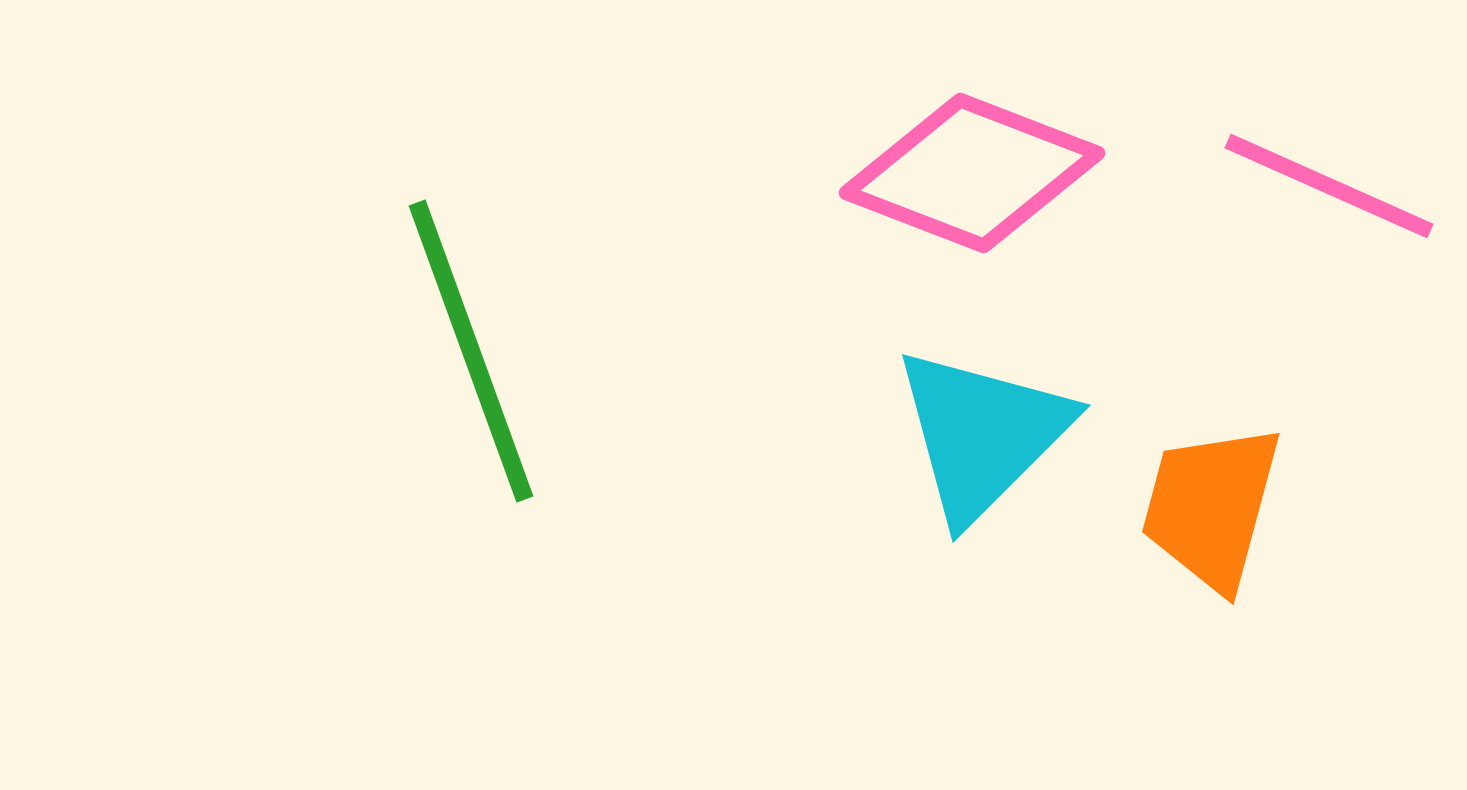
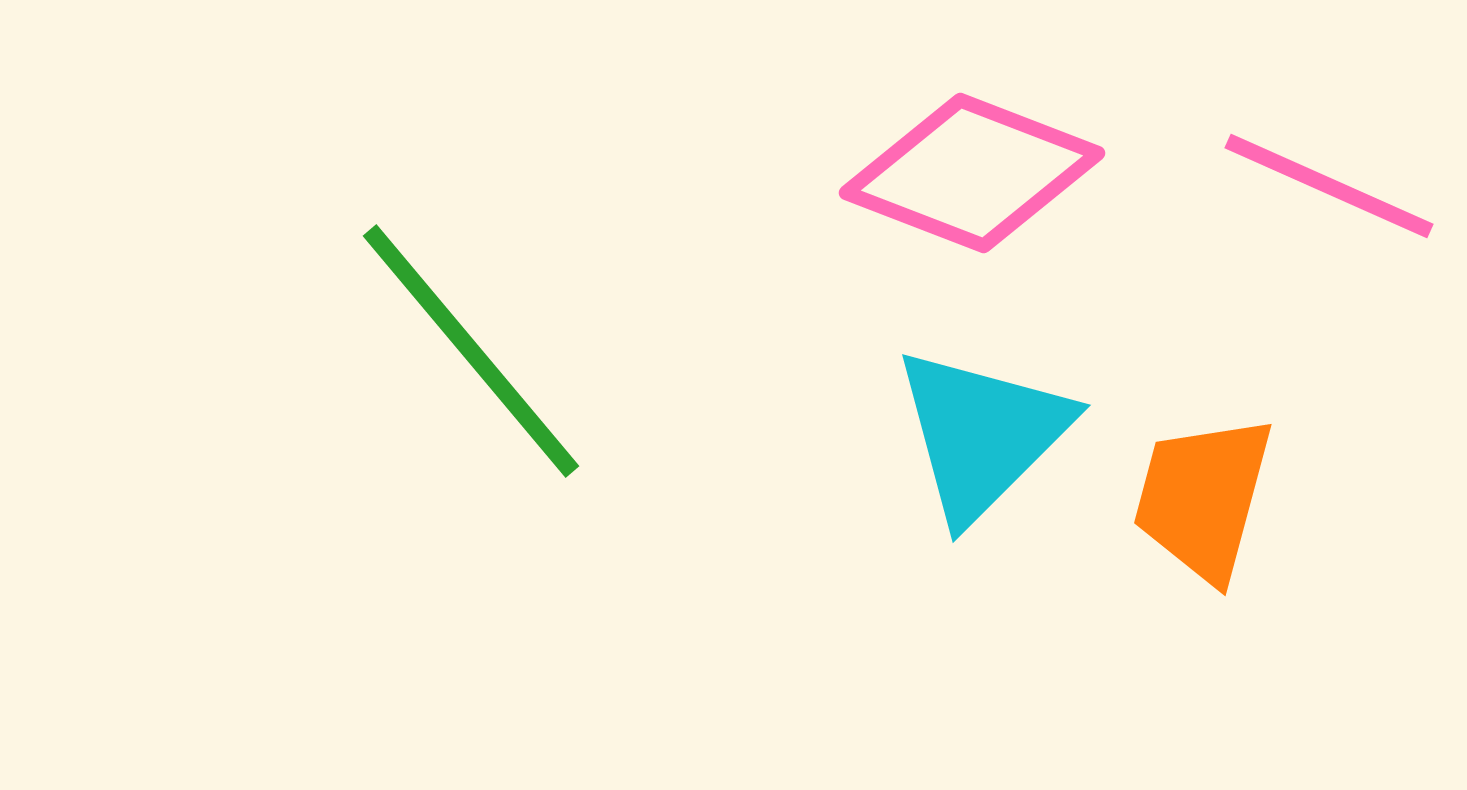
green line: rotated 20 degrees counterclockwise
orange trapezoid: moved 8 px left, 9 px up
